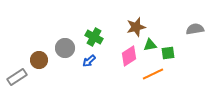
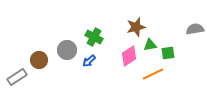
gray circle: moved 2 px right, 2 px down
